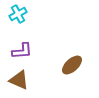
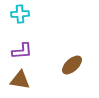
cyan cross: moved 2 px right; rotated 24 degrees clockwise
brown triangle: moved 1 px right; rotated 15 degrees counterclockwise
